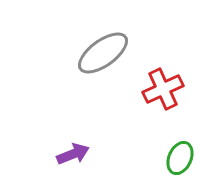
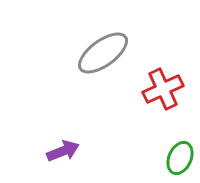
purple arrow: moved 10 px left, 3 px up
